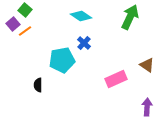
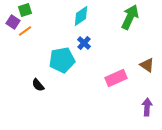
green square: rotated 32 degrees clockwise
cyan diamond: rotated 70 degrees counterclockwise
purple square: moved 2 px up; rotated 16 degrees counterclockwise
pink rectangle: moved 1 px up
black semicircle: rotated 40 degrees counterclockwise
